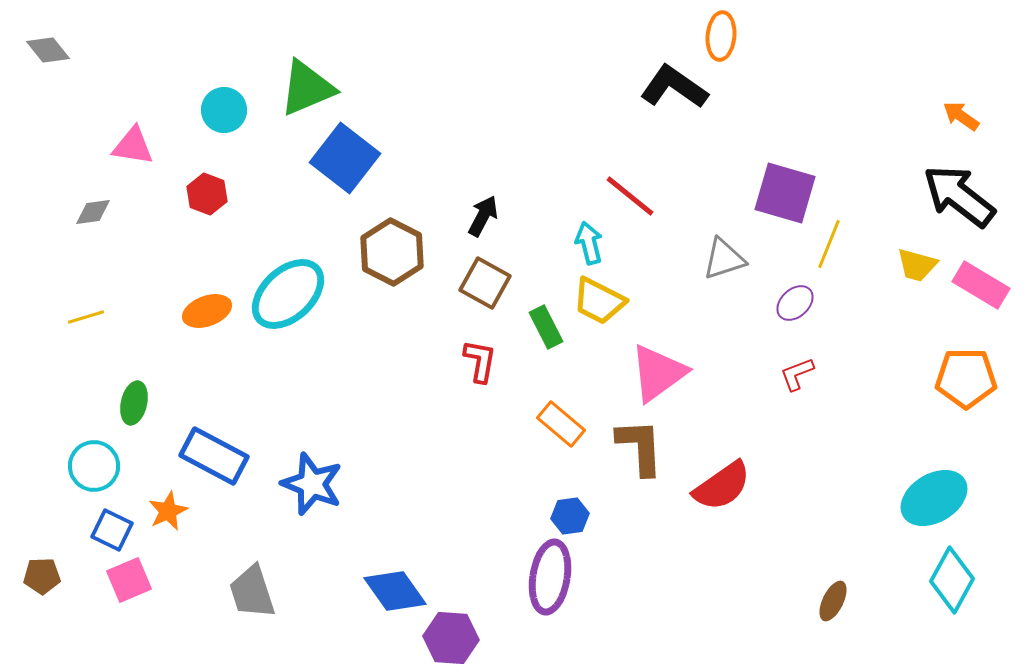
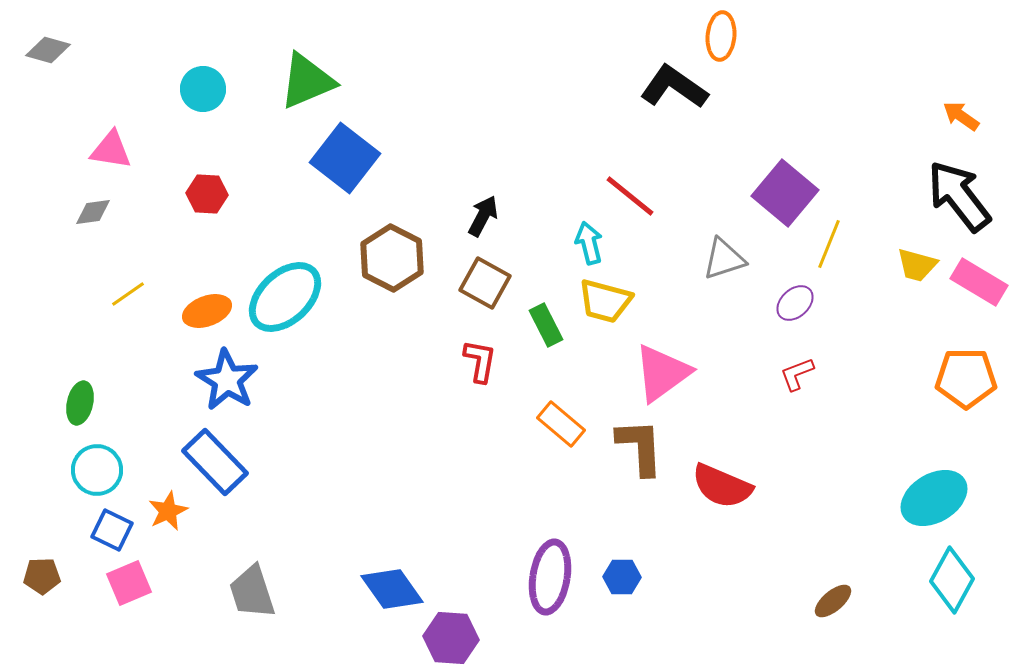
gray diamond at (48, 50): rotated 36 degrees counterclockwise
green triangle at (307, 88): moved 7 px up
cyan circle at (224, 110): moved 21 px left, 21 px up
pink triangle at (133, 146): moved 22 px left, 4 px down
purple square at (785, 193): rotated 24 degrees clockwise
red hexagon at (207, 194): rotated 18 degrees counterclockwise
black arrow at (959, 196): rotated 14 degrees clockwise
brown hexagon at (392, 252): moved 6 px down
pink rectangle at (981, 285): moved 2 px left, 3 px up
cyan ellipse at (288, 294): moved 3 px left, 3 px down
yellow trapezoid at (599, 301): moved 6 px right; rotated 12 degrees counterclockwise
yellow line at (86, 317): moved 42 px right, 23 px up; rotated 18 degrees counterclockwise
green rectangle at (546, 327): moved 2 px up
pink triangle at (658, 373): moved 4 px right
green ellipse at (134, 403): moved 54 px left
blue rectangle at (214, 456): moved 1 px right, 6 px down; rotated 18 degrees clockwise
cyan circle at (94, 466): moved 3 px right, 4 px down
blue star at (312, 484): moved 85 px left, 104 px up; rotated 10 degrees clockwise
red semicircle at (722, 486): rotated 58 degrees clockwise
blue hexagon at (570, 516): moved 52 px right, 61 px down; rotated 9 degrees clockwise
pink square at (129, 580): moved 3 px down
blue diamond at (395, 591): moved 3 px left, 2 px up
brown ellipse at (833, 601): rotated 24 degrees clockwise
